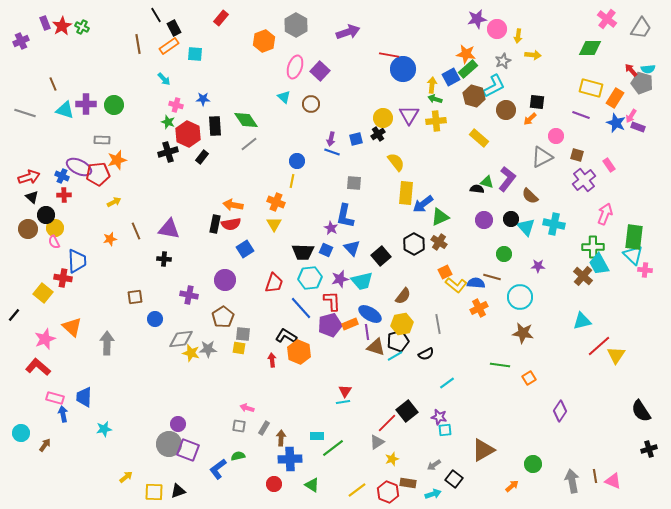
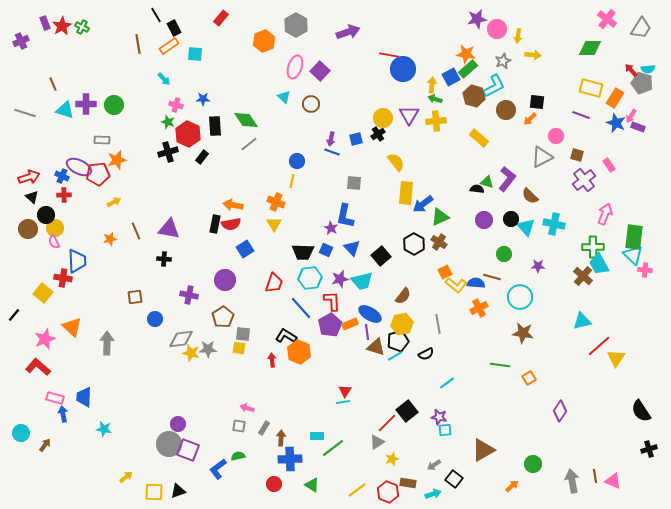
purple pentagon at (330, 325): rotated 15 degrees counterclockwise
yellow triangle at (616, 355): moved 3 px down
cyan star at (104, 429): rotated 21 degrees clockwise
